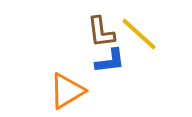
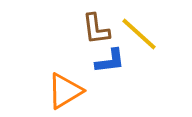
brown L-shape: moved 5 px left, 3 px up
orange triangle: moved 2 px left
